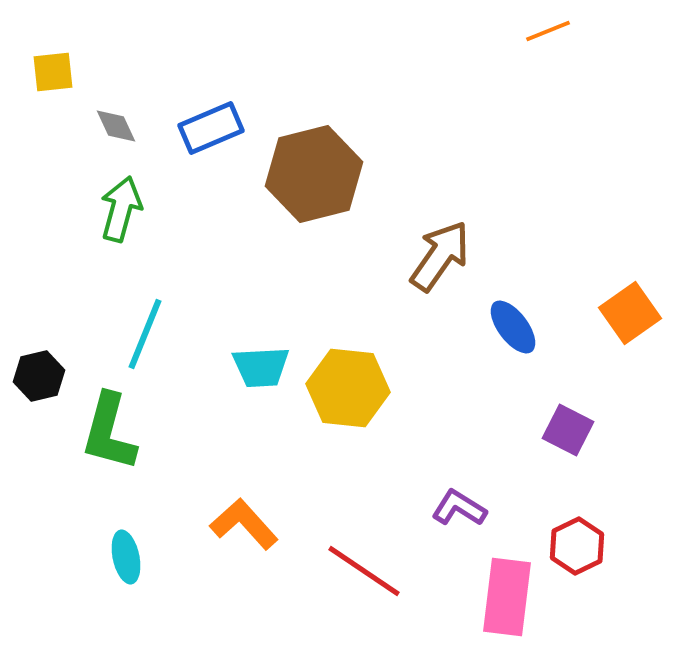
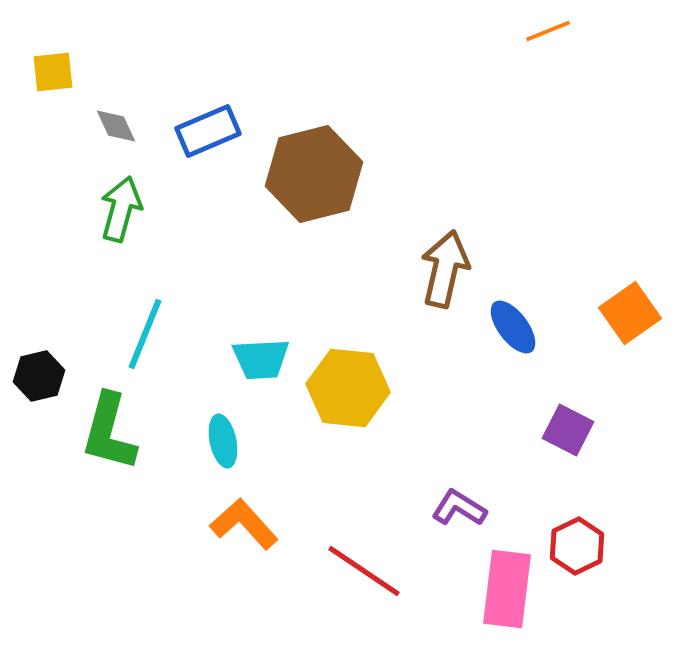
blue rectangle: moved 3 px left, 3 px down
brown arrow: moved 5 px right, 13 px down; rotated 22 degrees counterclockwise
cyan trapezoid: moved 8 px up
cyan ellipse: moved 97 px right, 116 px up
pink rectangle: moved 8 px up
